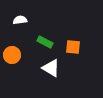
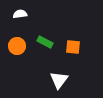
white semicircle: moved 6 px up
orange circle: moved 5 px right, 9 px up
white triangle: moved 8 px right, 12 px down; rotated 36 degrees clockwise
